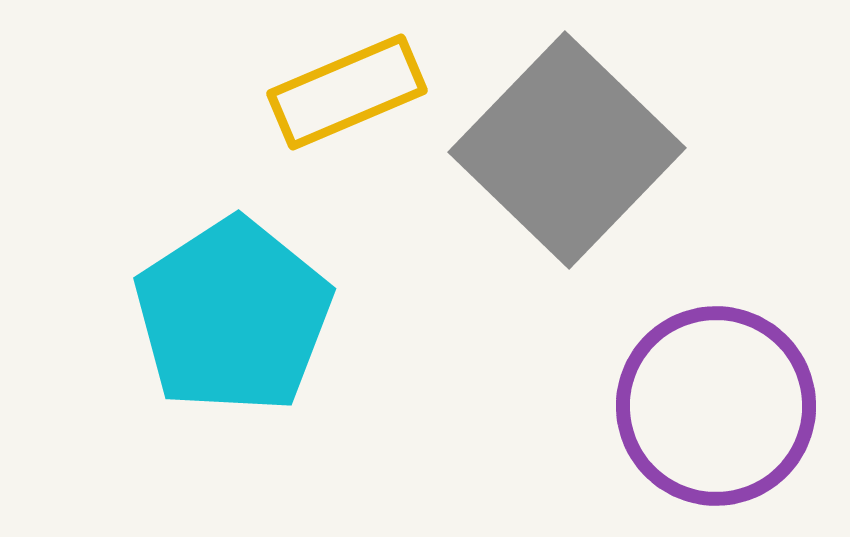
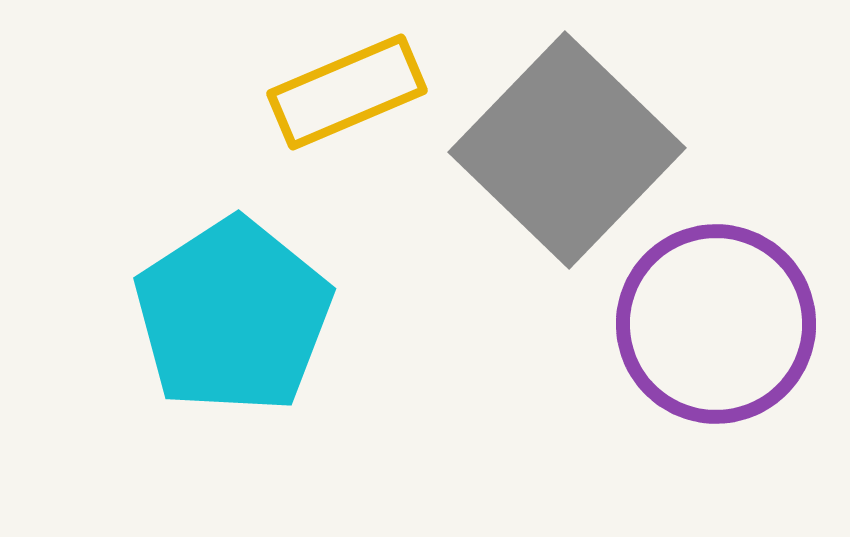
purple circle: moved 82 px up
